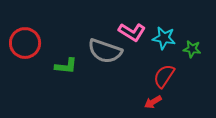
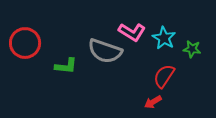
cyan star: rotated 20 degrees clockwise
